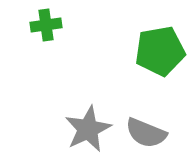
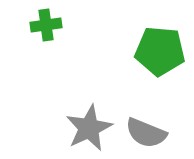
green pentagon: rotated 15 degrees clockwise
gray star: moved 1 px right, 1 px up
